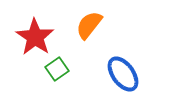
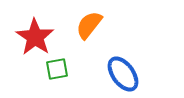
green square: rotated 25 degrees clockwise
